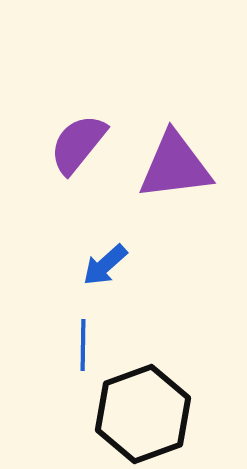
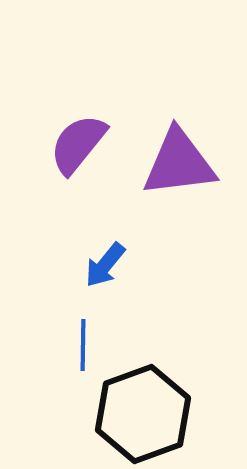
purple triangle: moved 4 px right, 3 px up
blue arrow: rotated 9 degrees counterclockwise
